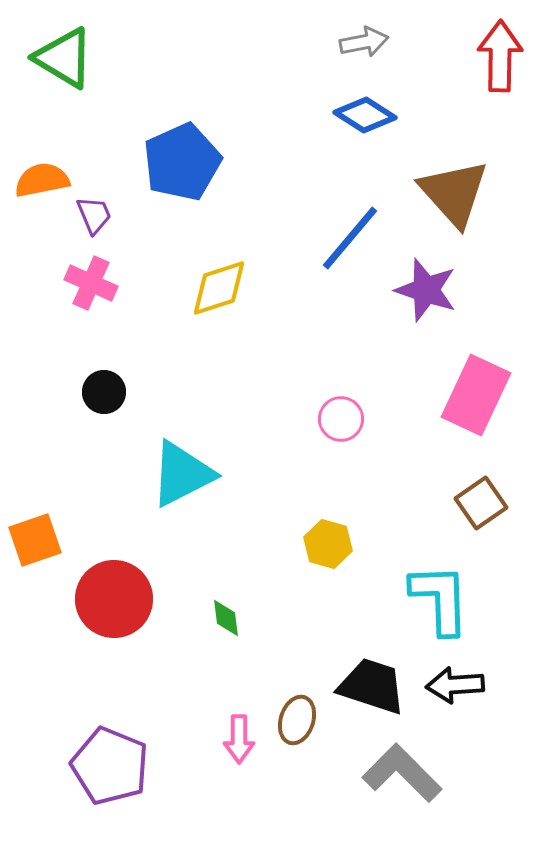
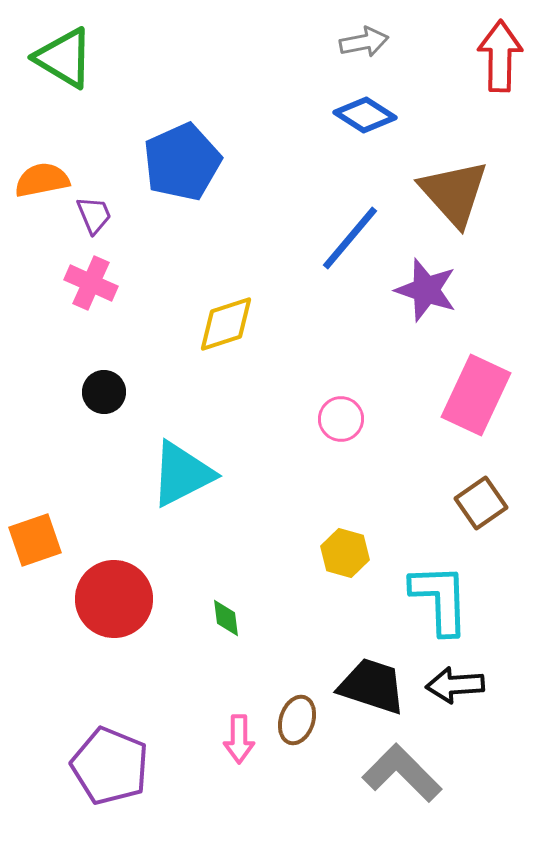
yellow diamond: moved 7 px right, 36 px down
yellow hexagon: moved 17 px right, 9 px down
